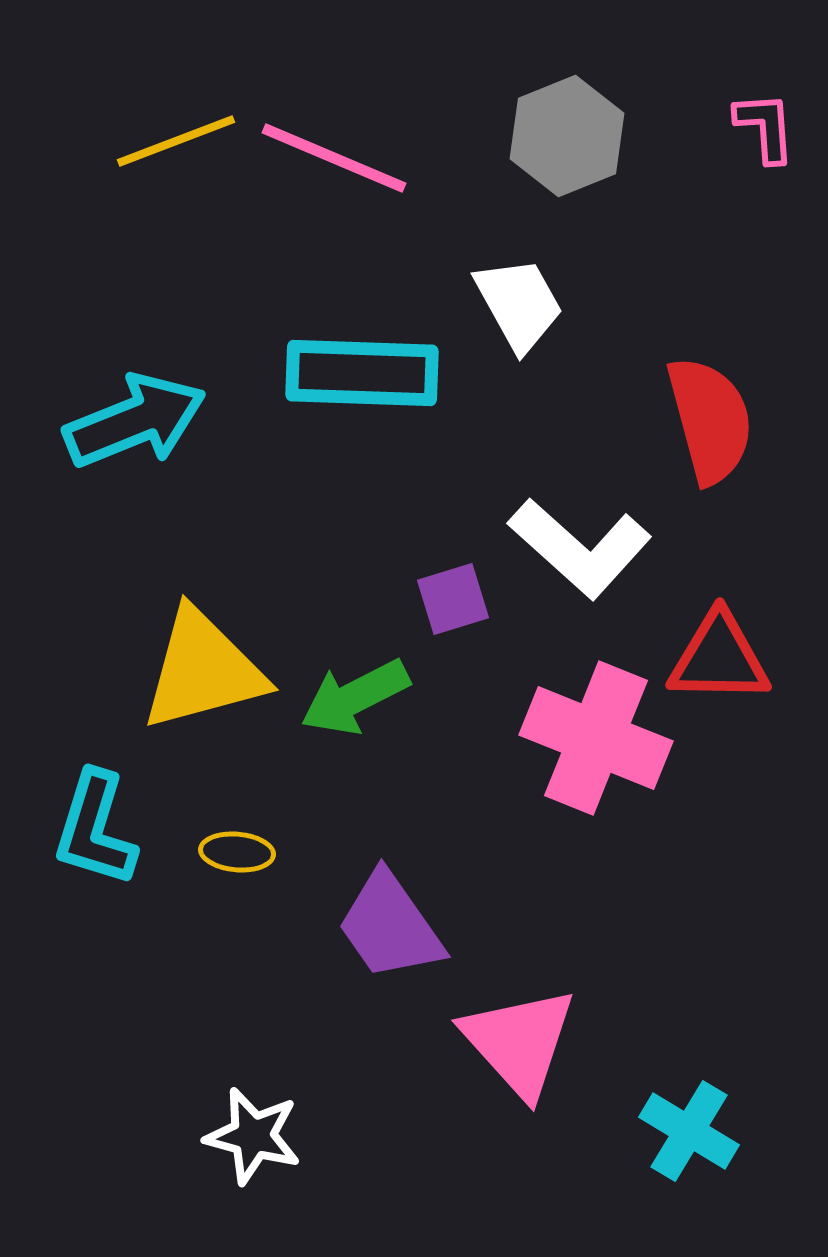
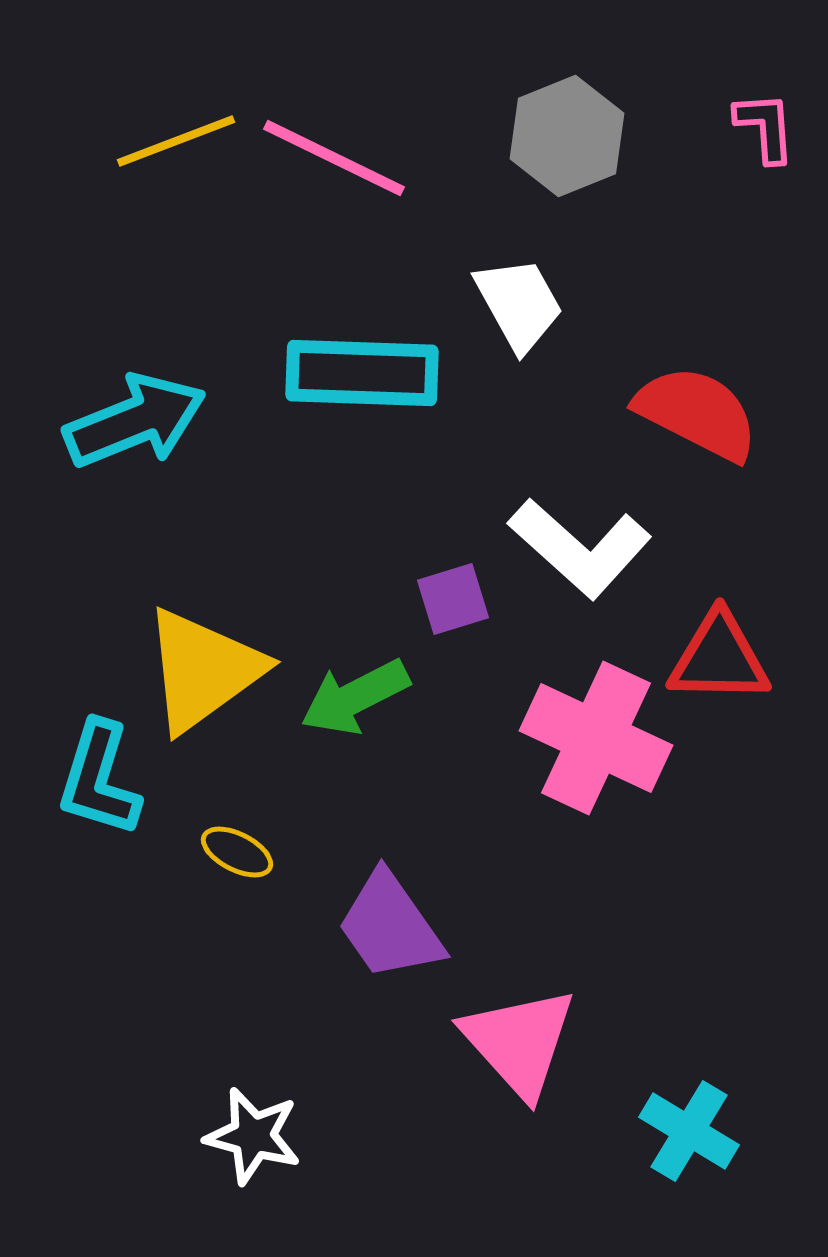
pink line: rotated 3 degrees clockwise
red semicircle: moved 13 px left, 7 px up; rotated 48 degrees counterclockwise
yellow triangle: rotated 21 degrees counterclockwise
pink cross: rotated 3 degrees clockwise
cyan L-shape: moved 4 px right, 50 px up
yellow ellipse: rotated 22 degrees clockwise
